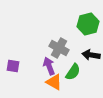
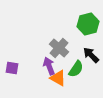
gray cross: rotated 12 degrees clockwise
black arrow: rotated 36 degrees clockwise
purple square: moved 1 px left, 2 px down
green semicircle: moved 3 px right, 3 px up
orange triangle: moved 4 px right, 4 px up
